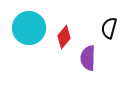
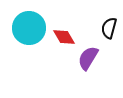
red diamond: rotated 70 degrees counterclockwise
purple semicircle: rotated 30 degrees clockwise
